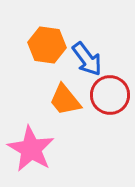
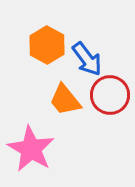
orange hexagon: rotated 21 degrees clockwise
